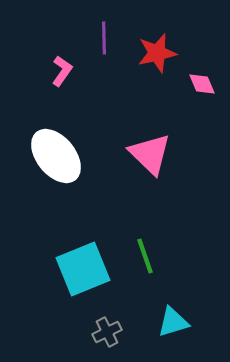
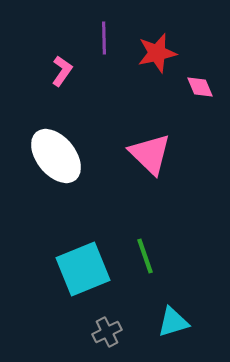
pink diamond: moved 2 px left, 3 px down
